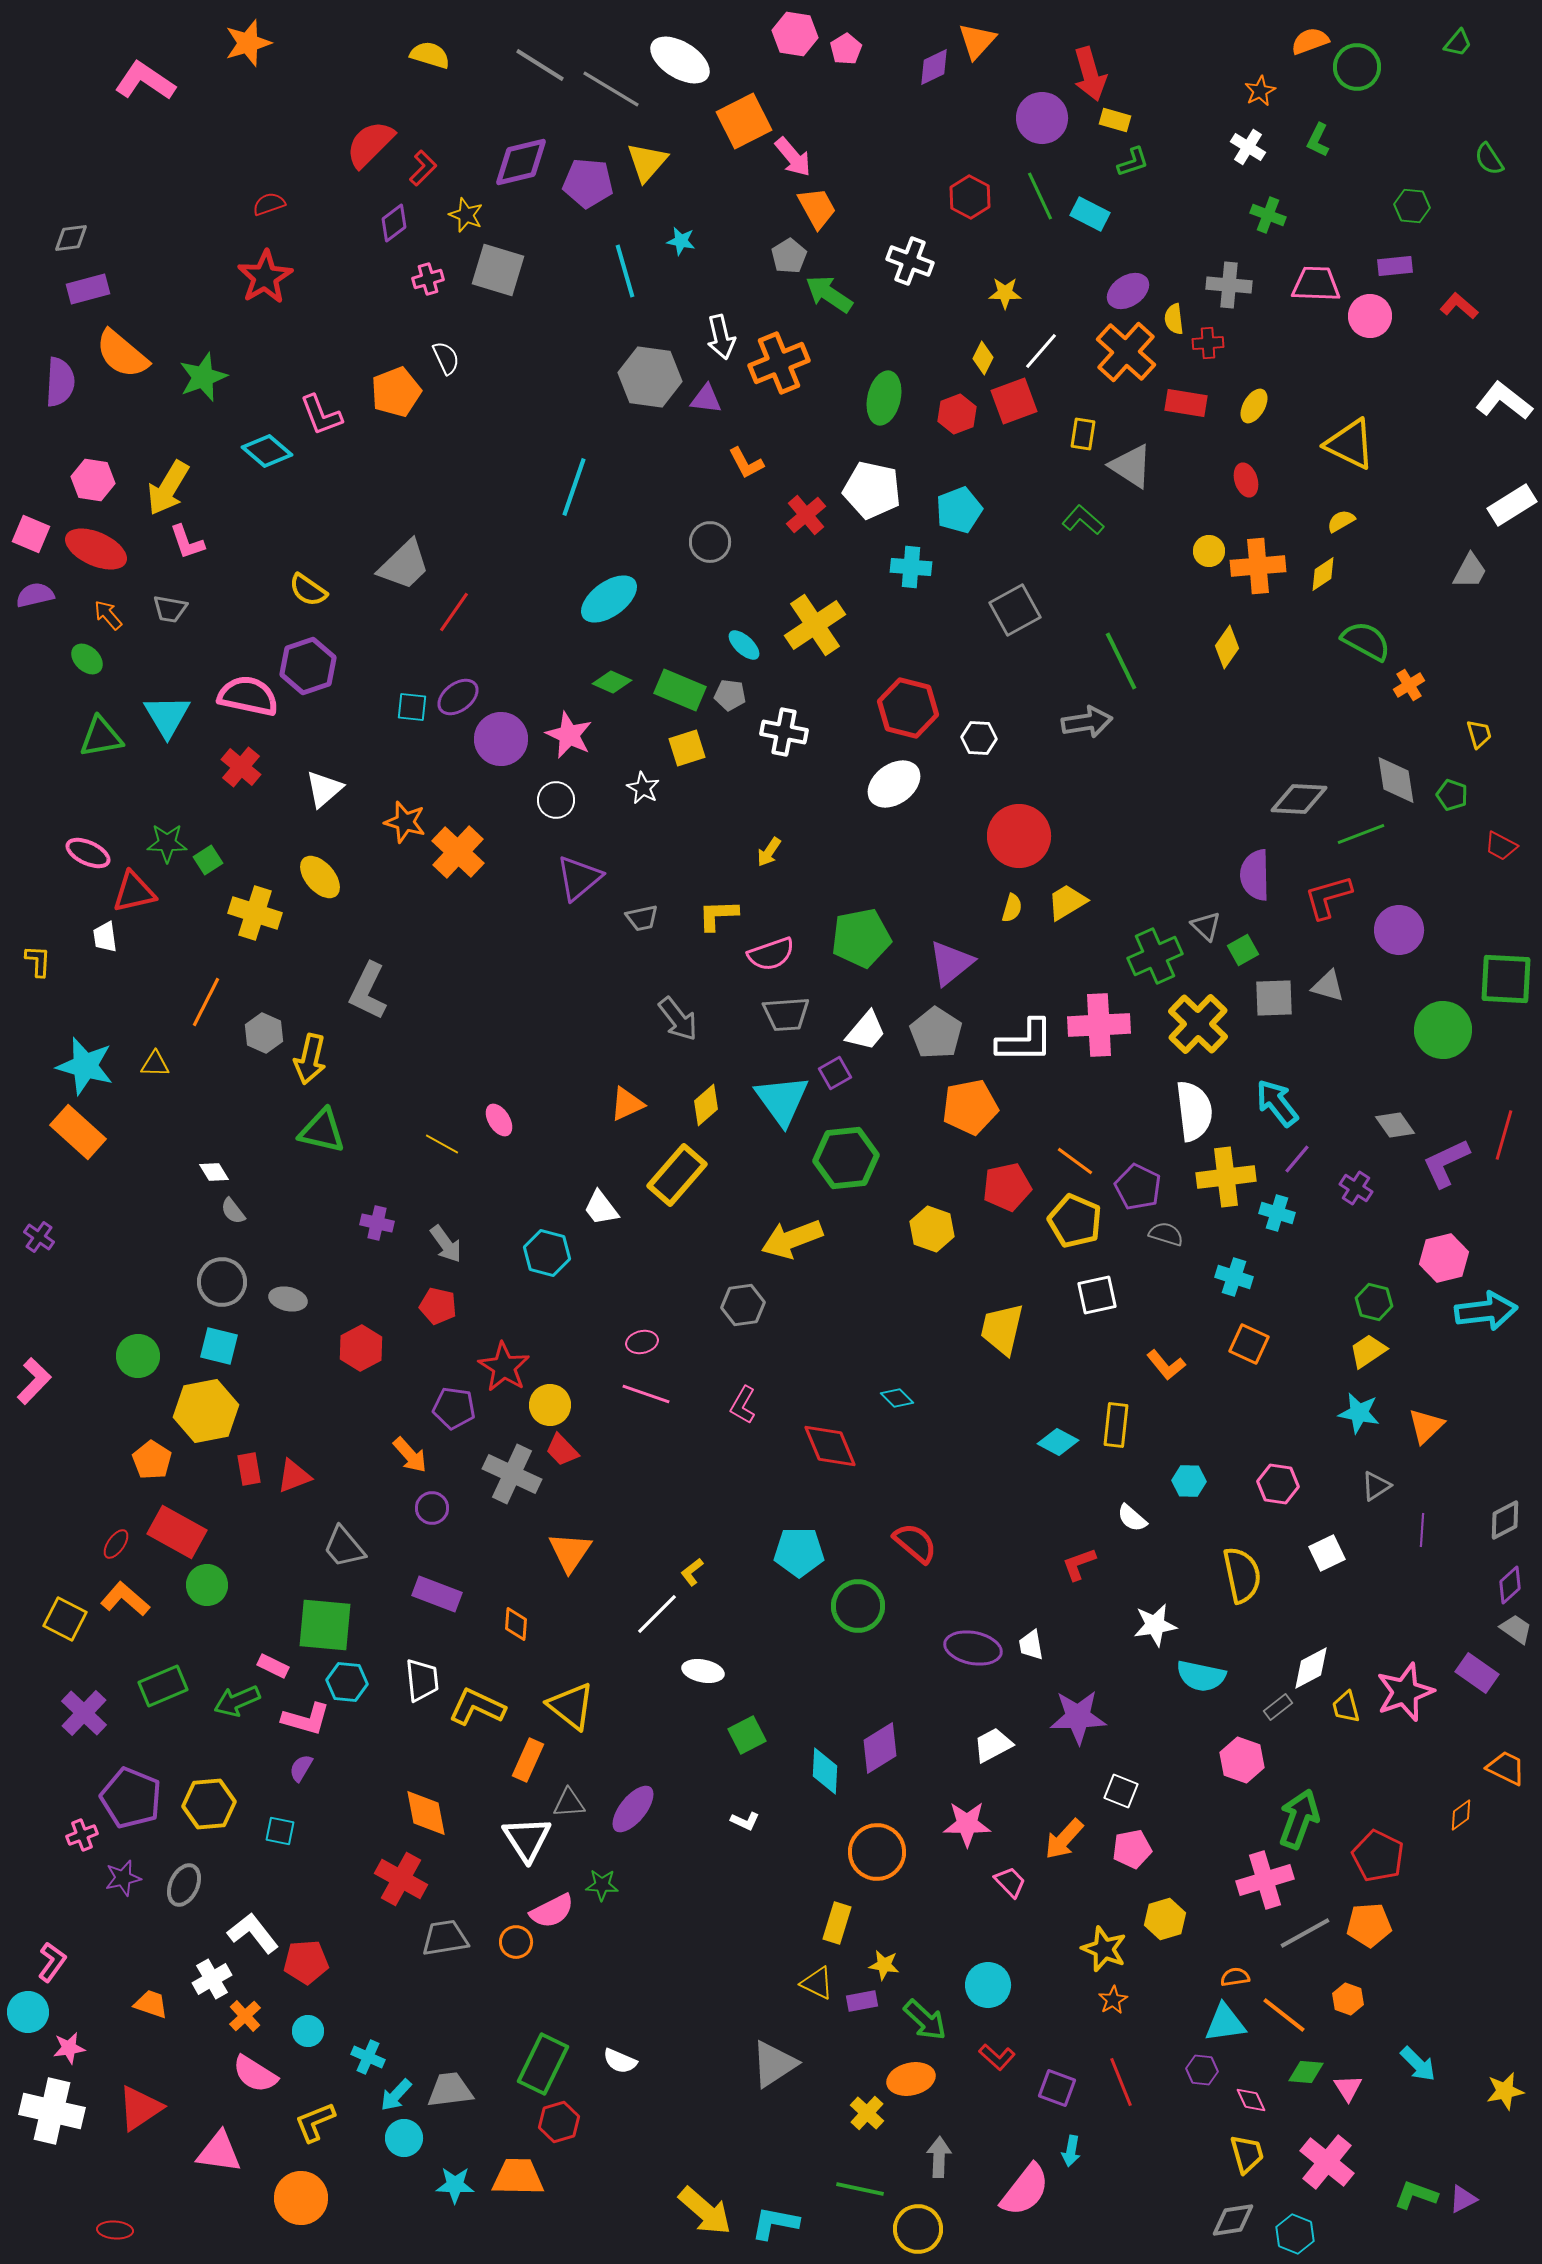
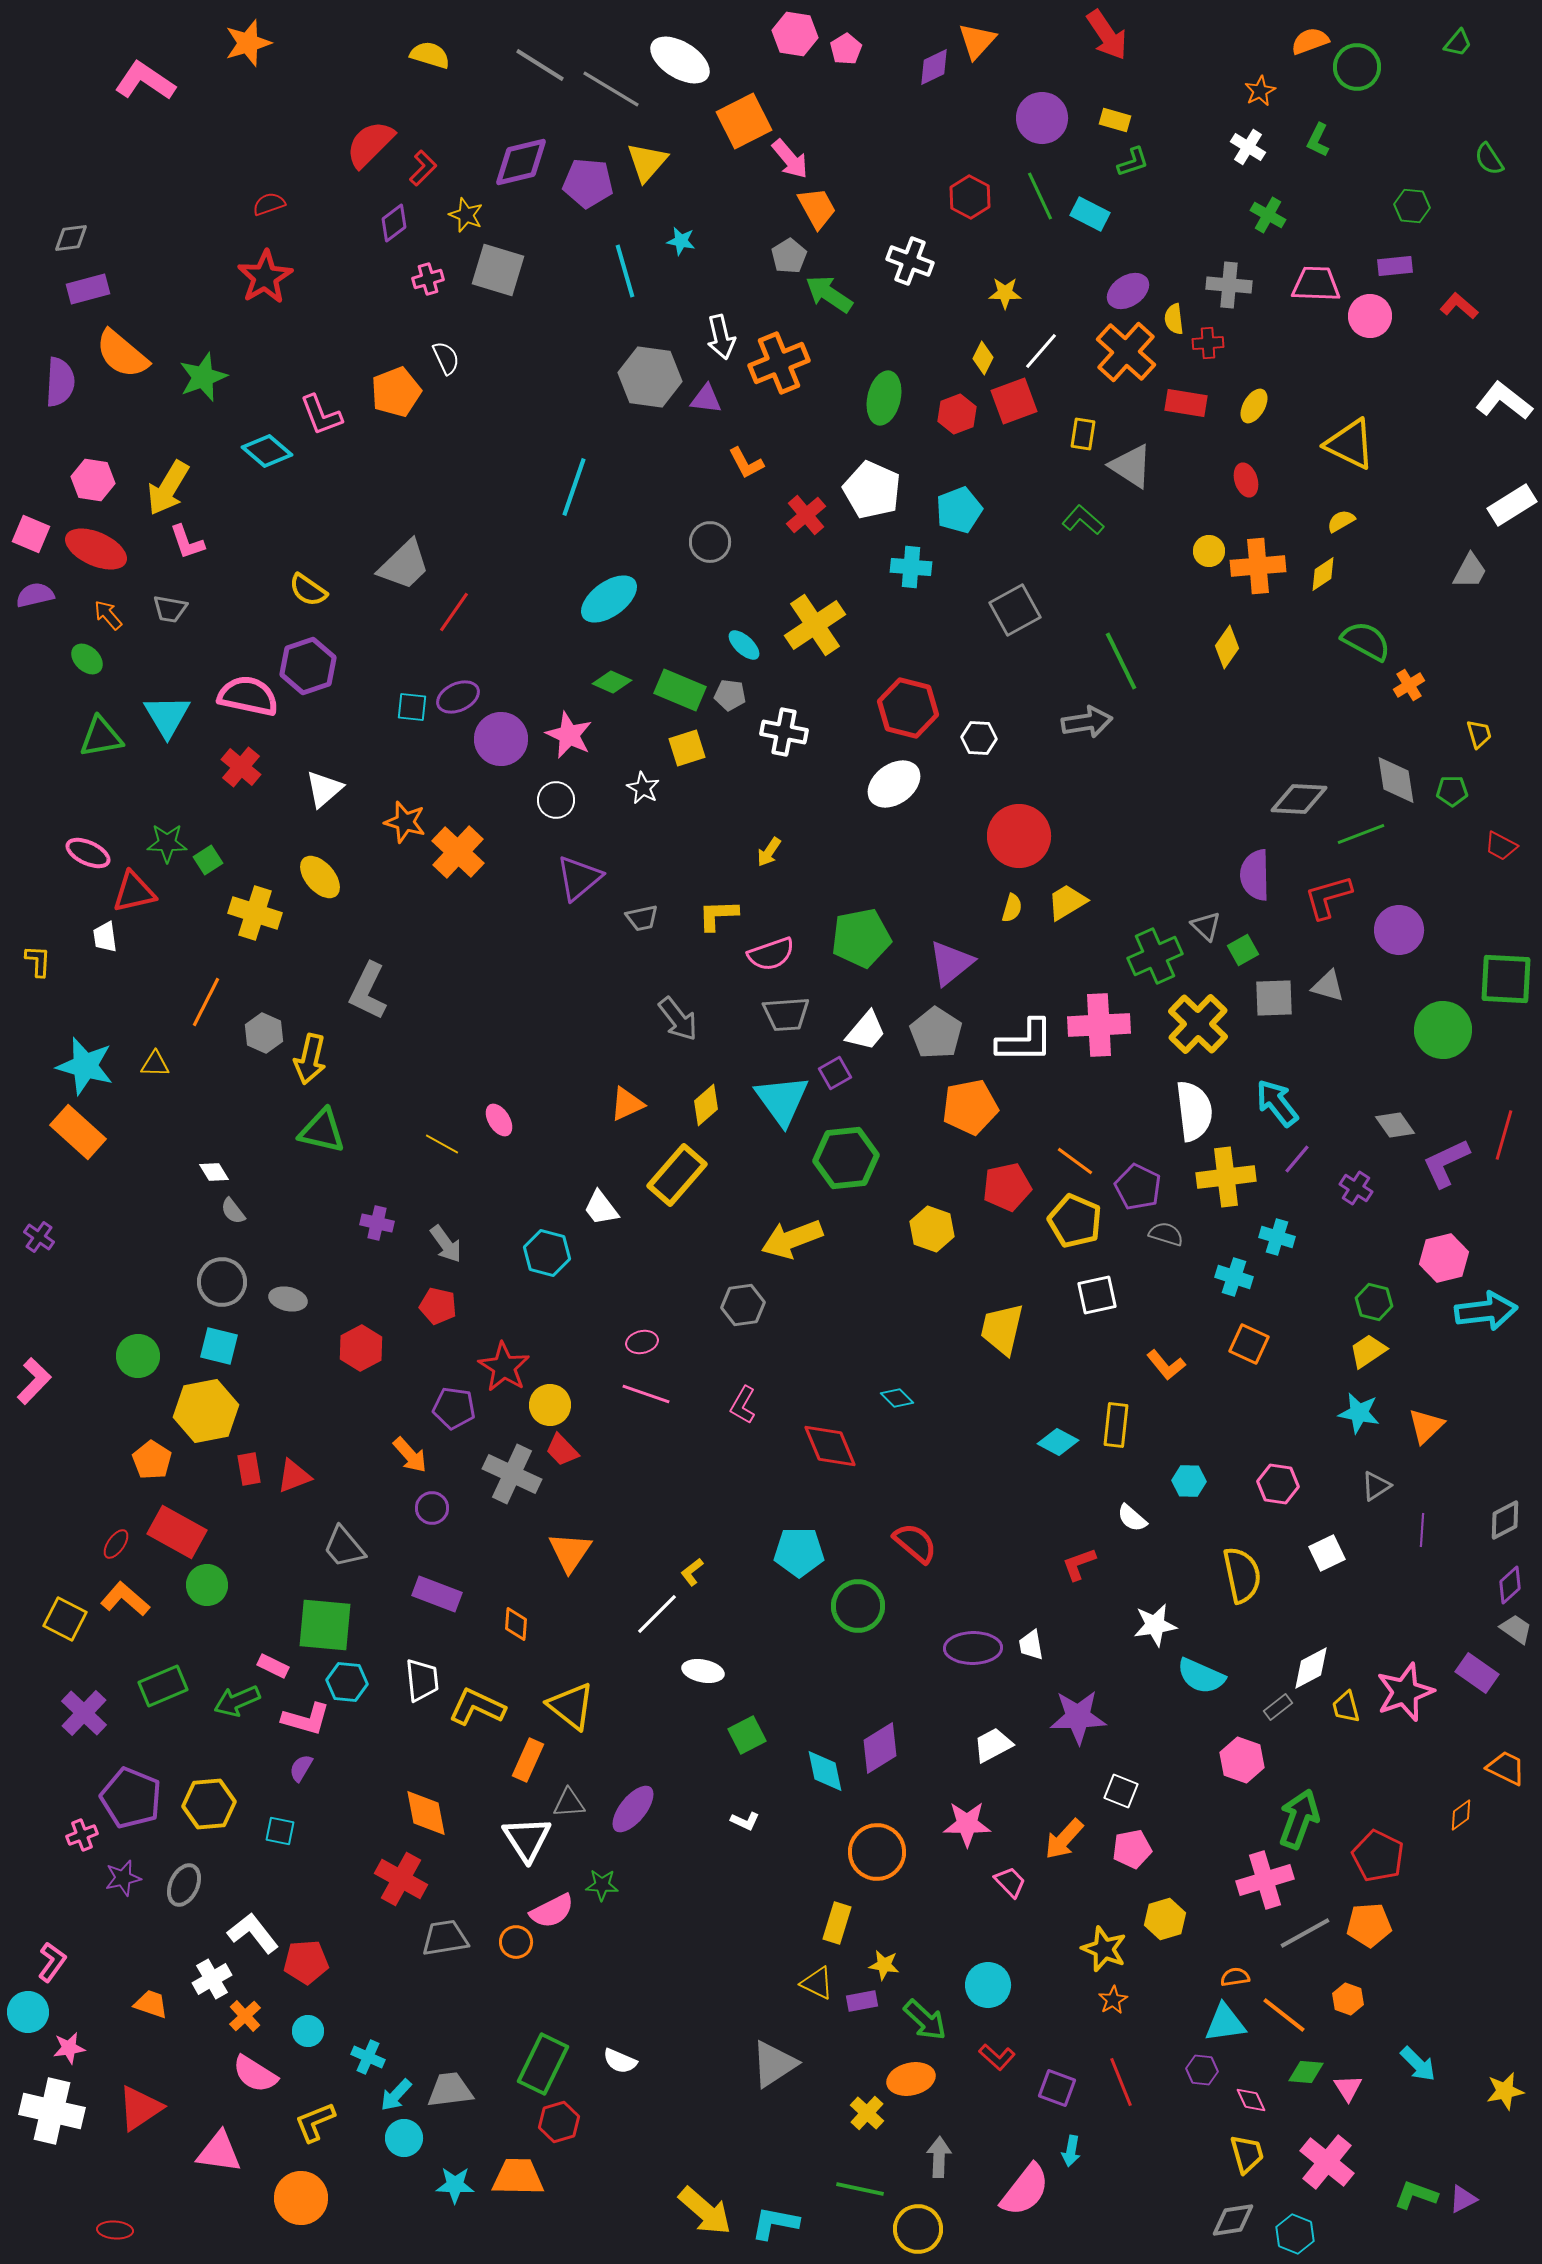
red arrow at (1090, 74): moved 17 px right, 39 px up; rotated 18 degrees counterclockwise
pink arrow at (793, 157): moved 3 px left, 2 px down
green cross at (1268, 215): rotated 8 degrees clockwise
white pentagon at (872, 490): rotated 12 degrees clockwise
purple ellipse at (458, 697): rotated 12 degrees clockwise
green pentagon at (1452, 795): moved 4 px up; rotated 20 degrees counterclockwise
cyan cross at (1277, 1213): moved 24 px down
purple ellipse at (973, 1648): rotated 12 degrees counterclockwise
cyan semicircle at (1201, 1676): rotated 12 degrees clockwise
cyan diamond at (825, 1771): rotated 15 degrees counterclockwise
